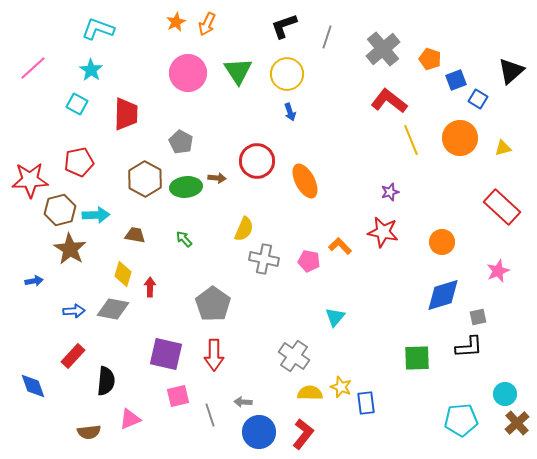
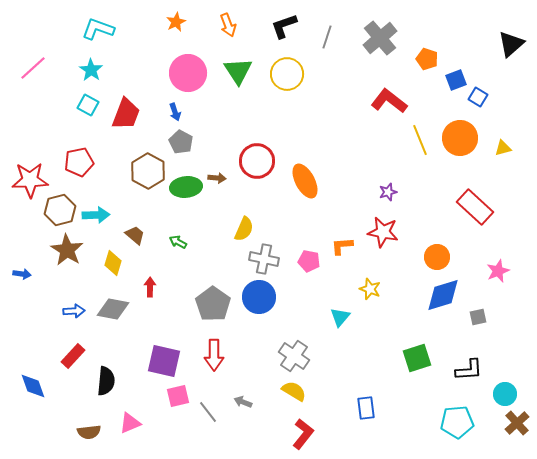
orange arrow at (207, 24): moved 21 px right, 1 px down; rotated 45 degrees counterclockwise
gray cross at (383, 49): moved 3 px left, 11 px up
orange pentagon at (430, 59): moved 3 px left
black triangle at (511, 71): moved 27 px up
blue square at (478, 99): moved 2 px up
cyan square at (77, 104): moved 11 px right, 1 px down
blue arrow at (290, 112): moved 115 px left
red trapezoid at (126, 114): rotated 20 degrees clockwise
yellow line at (411, 140): moved 9 px right
brown hexagon at (145, 179): moved 3 px right, 8 px up
purple star at (390, 192): moved 2 px left
red rectangle at (502, 207): moved 27 px left
brown trapezoid at (135, 235): rotated 30 degrees clockwise
green arrow at (184, 239): moved 6 px left, 3 px down; rotated 18 degrees counterclockwise
orange circle at (442, 242): moved 5 px left, 15 px down
orange L-shape at (340, 246): moved 2 px right; rotated 50 degrees counterclockwise
brown star at (70, 249): moved 3 px left, 1 px down
yellow diamond at (123, 274): moved 10 px left, 11 px up
blue arrow at (34, 281): moved 12 px left, 7 px up; rotated 18 degrees clockwise
cyan triangle at (335, 317): moved 5 px right
black L-shape at (469, 347): moved 23 px down
purple square at (166, 354): moved 2 px left, 7 px down
green square at (417, 358): rotated 16 degrees counterclockwise
yellow star at (341, 387): moved 29 px right, 98 px up
yellow semicircle at (310, 393): moved 16 px left, 2 px up; rotated 30 degrees clockwise
gray arrow at (243, 402): rotated 18 degrees clockwise
blue rectangle at (366, 403): moved 5 px down
gray line at (210, 415): moved 2 px left, 3 px up; rotated 20 degrees counterclockwise
pink triangle at (130, 419): moved 4 px down
cyan pentagon at (461, 420): moved 4 px left, 2 px down
blue circle at (259, 432): moved 135 px up
